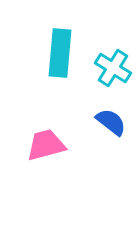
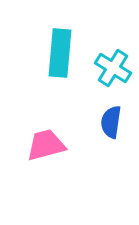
blue semicircle: rotated 120 degrees counterclockwise
